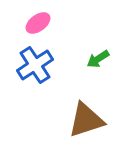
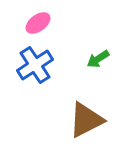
brown triangle: rotated 9 degrees counterclockwise
